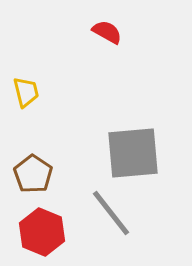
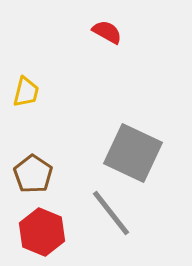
yellow trapezoid: rotated 28 degrees clockwise
gray square: rotated 30 degrees clockwise
